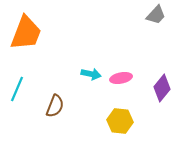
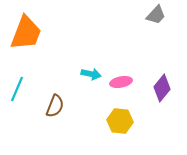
pink ellipse: moved 4 px down
